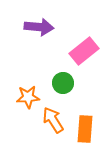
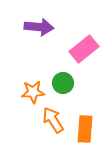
pink rectangle: moved 2 px up
orange star: moved 5 px right, 5 px up
